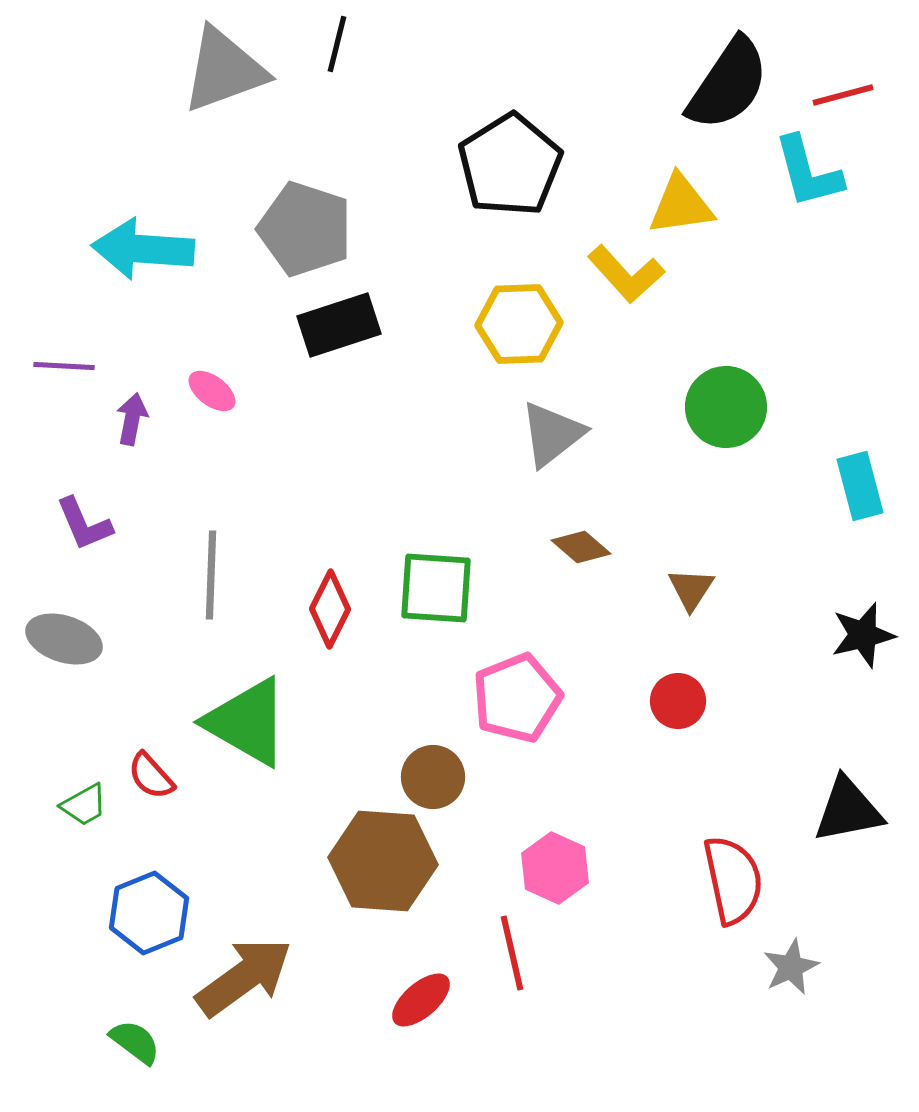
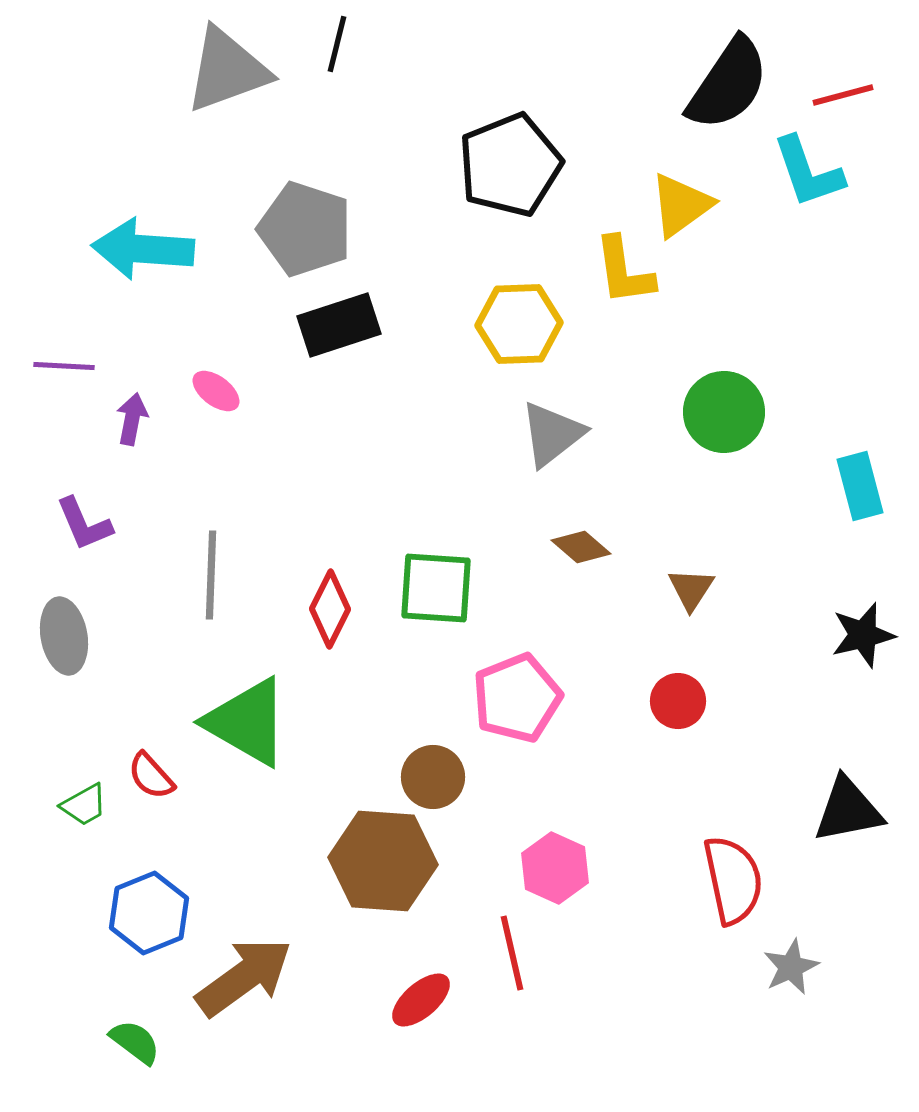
gray triangle at (224, 70): moved 3 px right
black pentagon at (510, 165): rotated 10 degrees clockwise
cyan L-shape at (808, 172): rotated 4 degrees counterclockwise
yellow triangle at (681, 205): rotated 28 degrees counterclockwise
yellow L-shape at (626, 274): moved 2 px left, 3 px up; rotated 34 degrees clockwise
pink ellipse at (212, 391): moved 4 px right
green circle at (726, 407): moved 2 px left, 5 px down
gray ellipse at (64, 639): moved 3 px up; rotated 62 degrees clockwise
